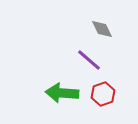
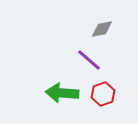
gray diamond: rotated 75 degrees counterclockwise
